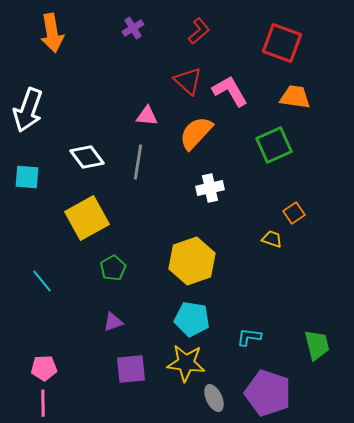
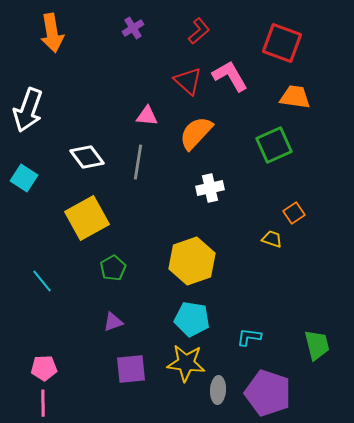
pink L-shape: moved 15 px up
cyan square: moved 3 px left, 1 px down; rotated 28 degrees clockwise
gray ellipse: moved 4 px right, 8 px up; rotated 28 degrees clockwise
